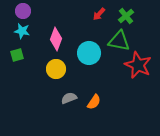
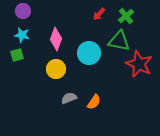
cyan star: moved 4 px down
red star: moved 1 px right, 1 px up
